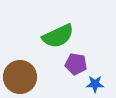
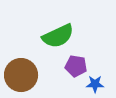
purple pentagon: moved 2 px down
brown circle: moved 1 px right, 2 px up
